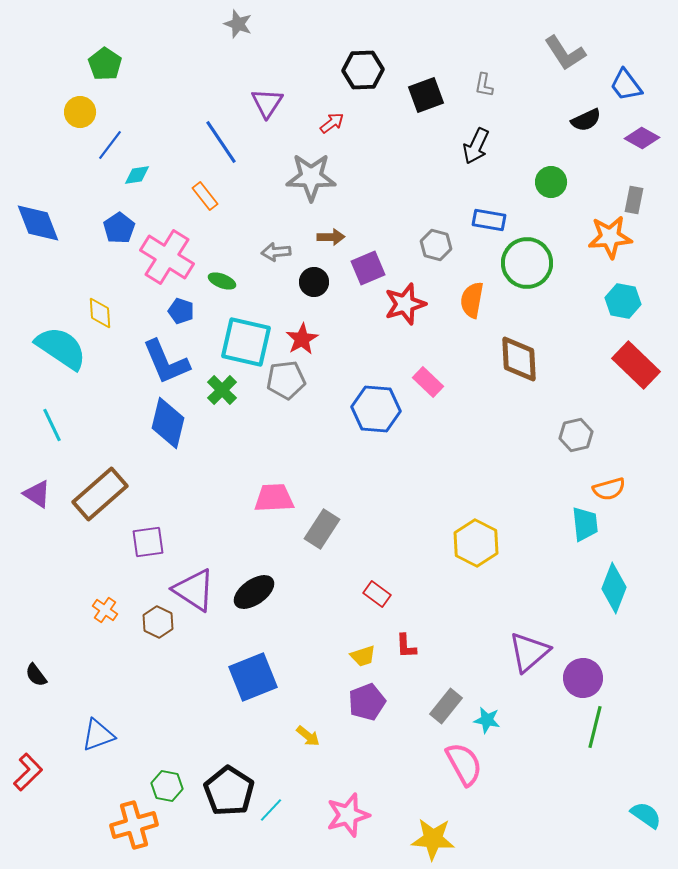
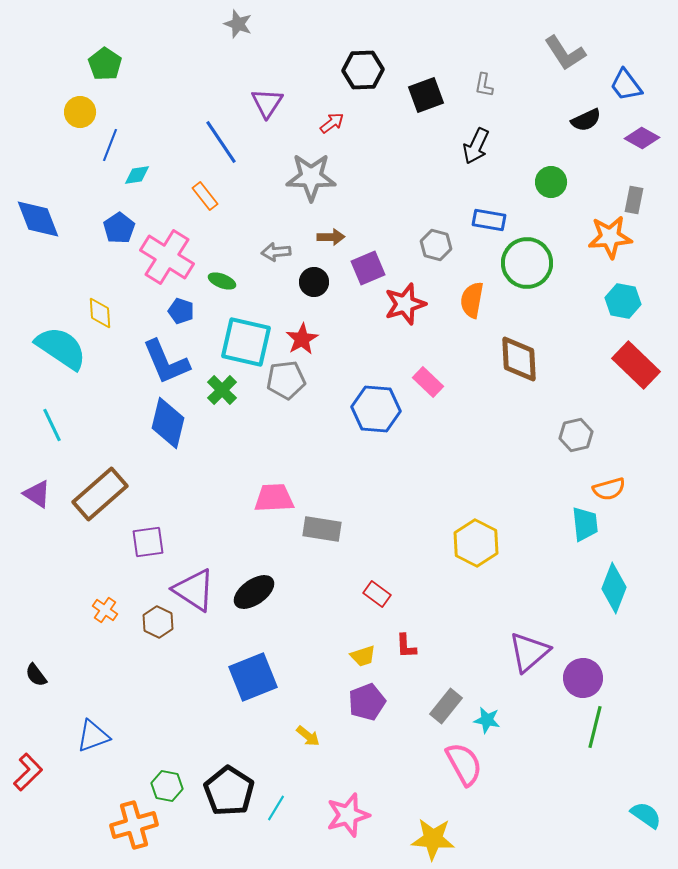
blue line at (110, 145): rotated 16 degrees counterclockwise
blue diamond at (38, 223): moved 4 px up
gray rectangle at (322, 529): rotated 66 degrees clockwise
blue triangle at (98, 735): moved 5 px left, 1 px down
cyan line at (271, 810): moved 5 px right, 2 px up; rotated 12 degrees counterclockwise
